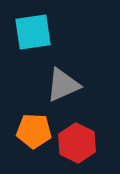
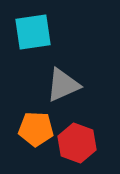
orange pentagon: moved 2 px right, 2 px up
red hexagon: rotated 6 degrees counterclockwise
